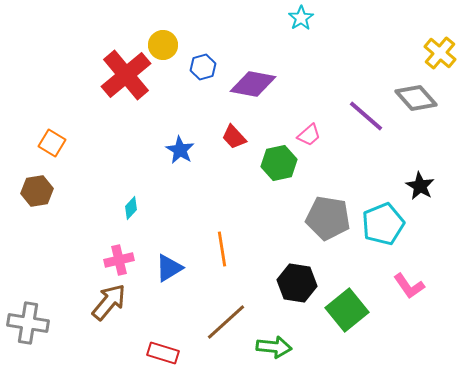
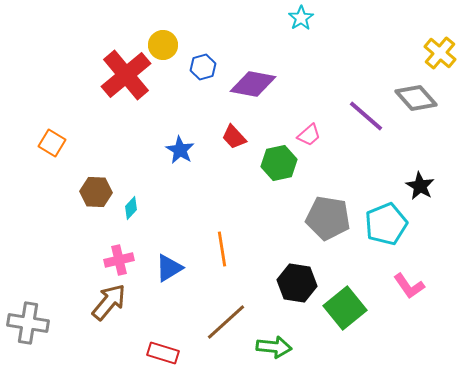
brown hexagon: moved 59 px right, 1 px down; rotated 12 degrees clockwise
cyan pentagon: moved 3 px right
green square: moved 2 px left, 2 px up
